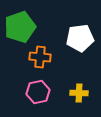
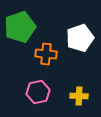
white pentagon: rotated 12 degrees counterclockwise
orange cross: moved 6 px right, 3 px up
yellow cross: moved 3 px down
